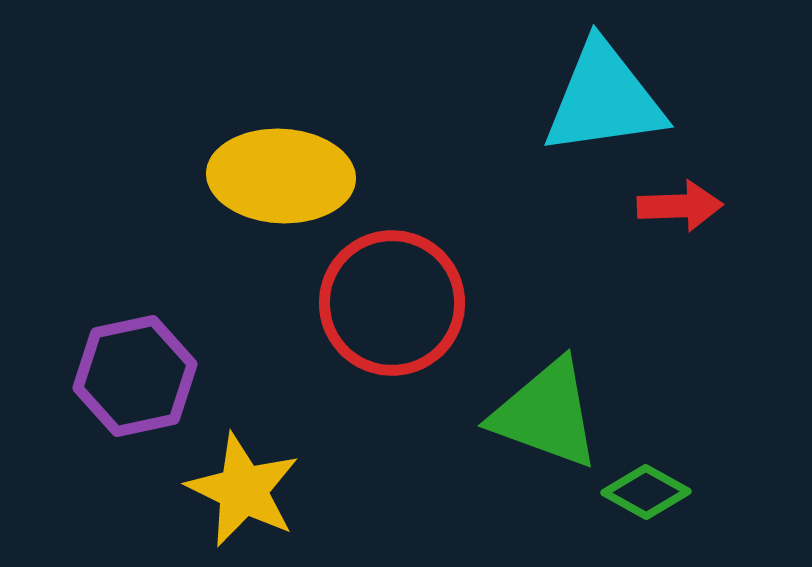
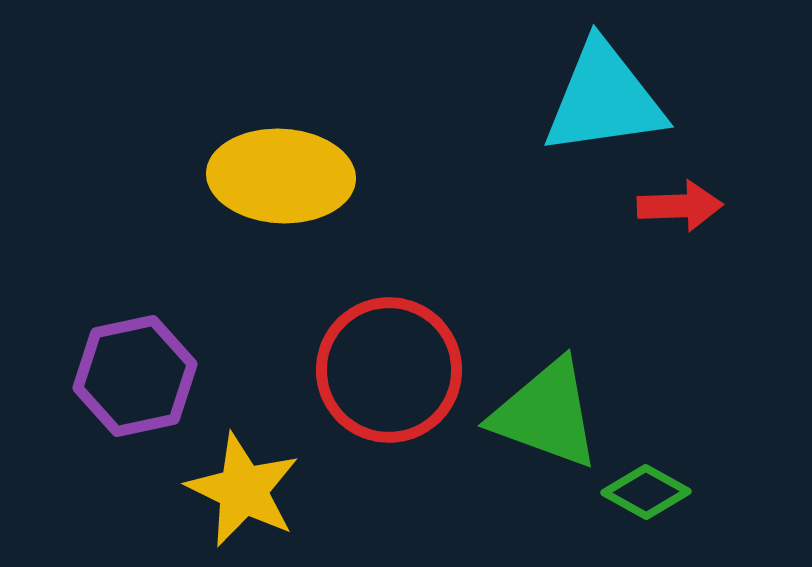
red circle: moved 3 px left, 67 px down
